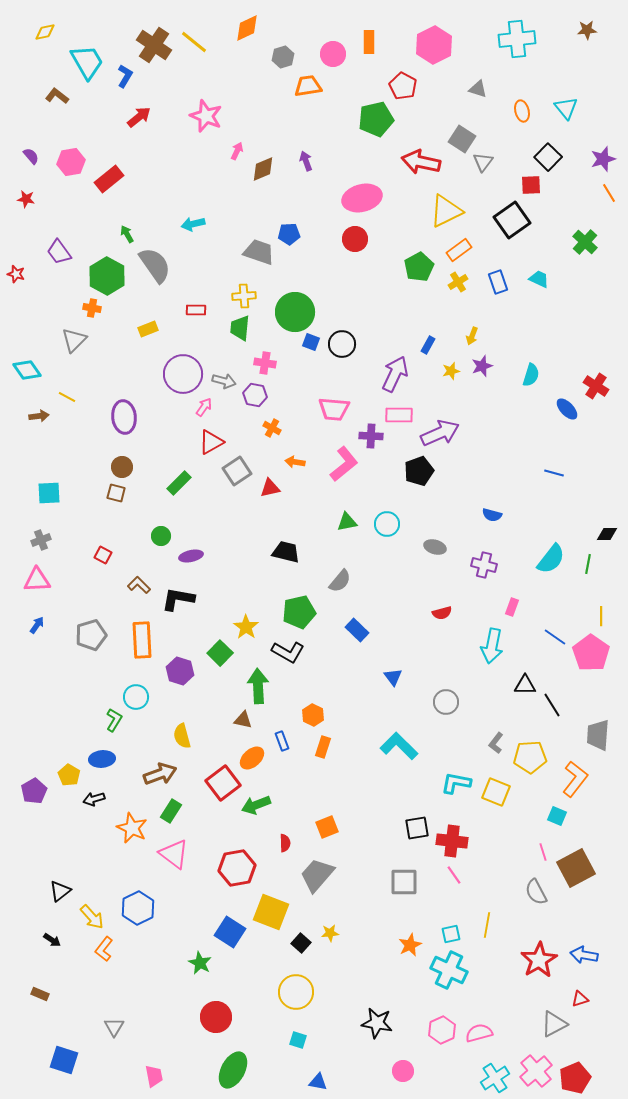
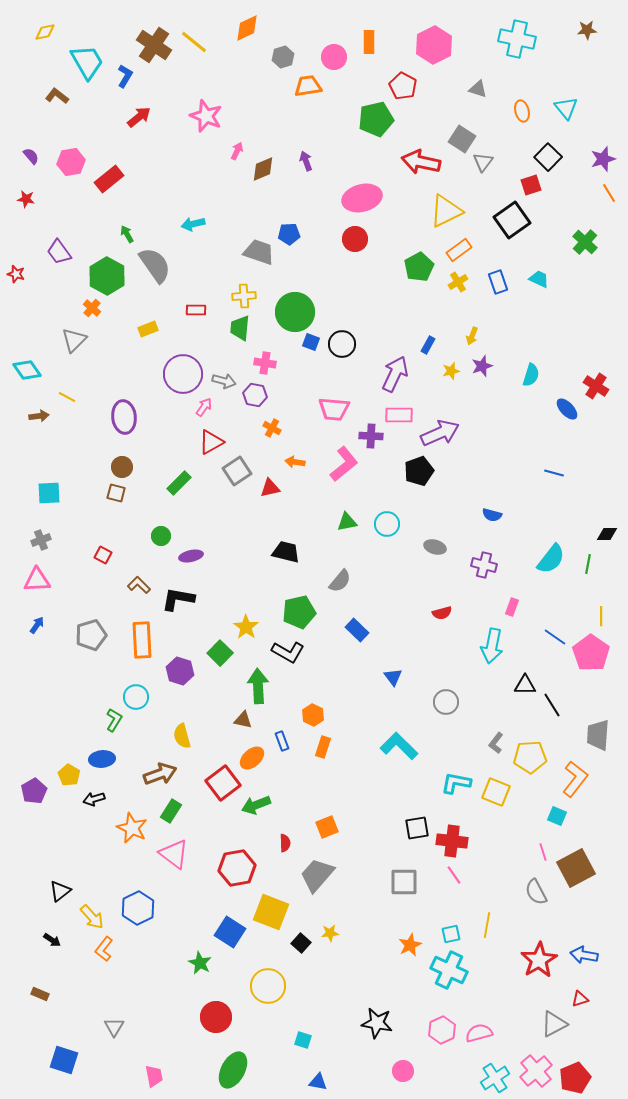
cyan cross at (517, 39): rotated 18 degrees clockwise
pink circle at (333, 54): moved 1 px right, 3 px down
red square at (531, 185): rotated 15 degrees counterclockwise
orange cross at (92, 308): rotated 30 degrees clockwise
yellow circle at (296, 992): moved 28 px left, 6 px up
cyan square at (298, 1040): moved 5 px right
